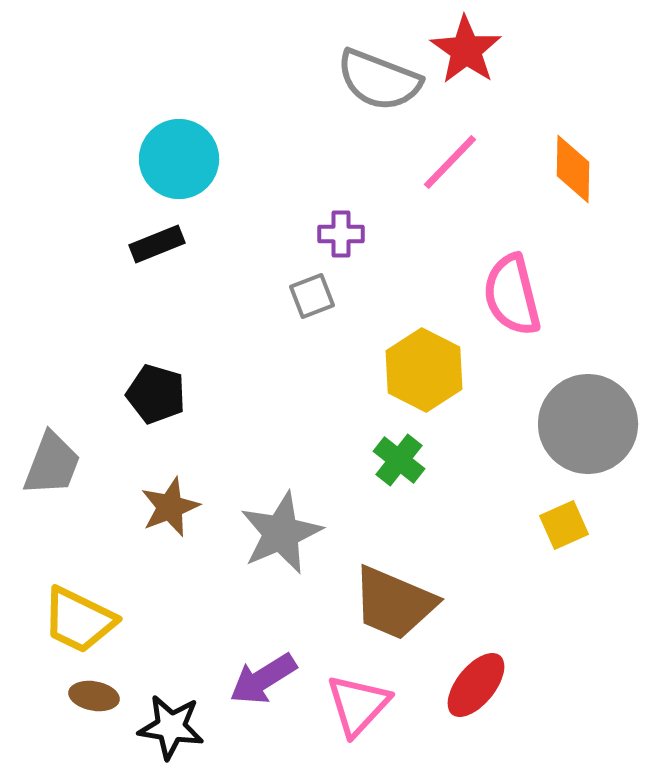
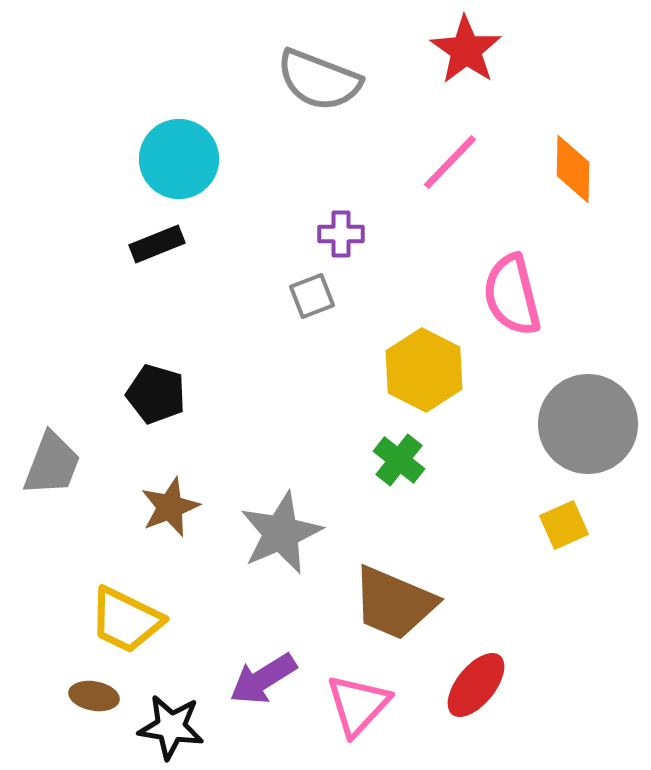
gray semicircle: moved 60 px left
yellow trapezoid: moved 47 px right
